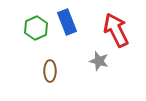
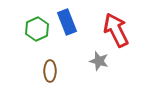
green hexagon: moved 1 px right, 1 px down
